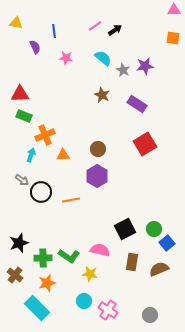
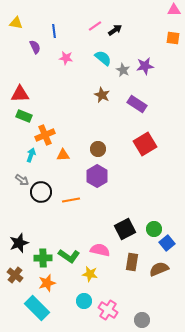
gray circle: moved 8 px left, 5 px down
